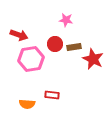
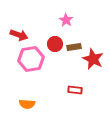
pink star: rotated 24 degrees clockwise
red rectangle: moved 23 px right, 5 px up
